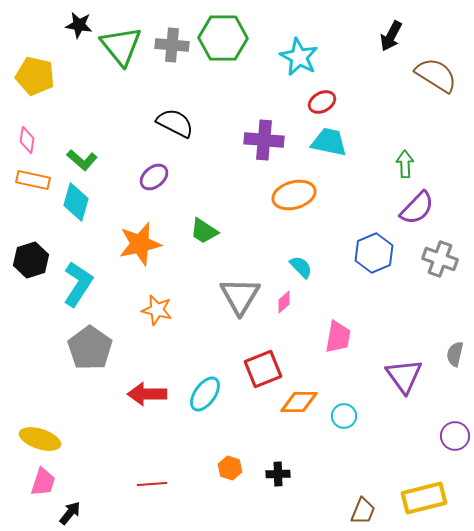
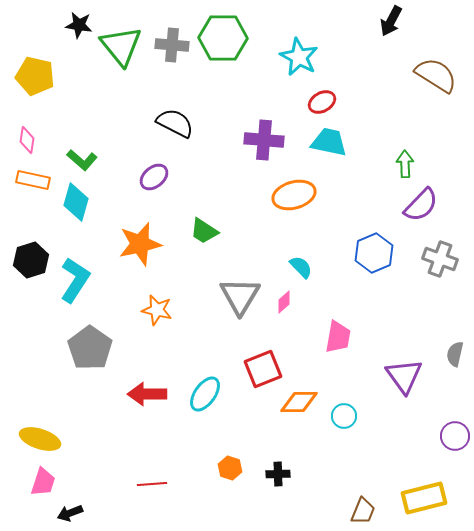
black arrow at (391, 36): moved 15 px up
purple semicircle at (417, 208): moved 4 px right, 3 px up
cyan L-shape at (78, 284): moved 3 px left, 4 px up
black arrow at (70, 513): rotated 150 degrees counterclockwise
